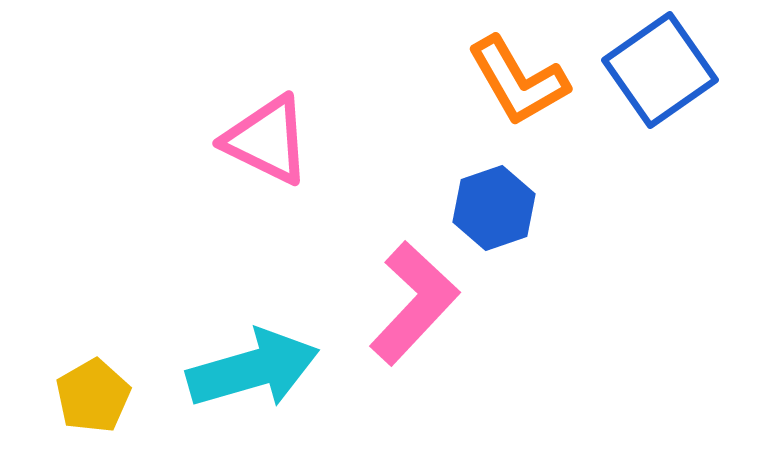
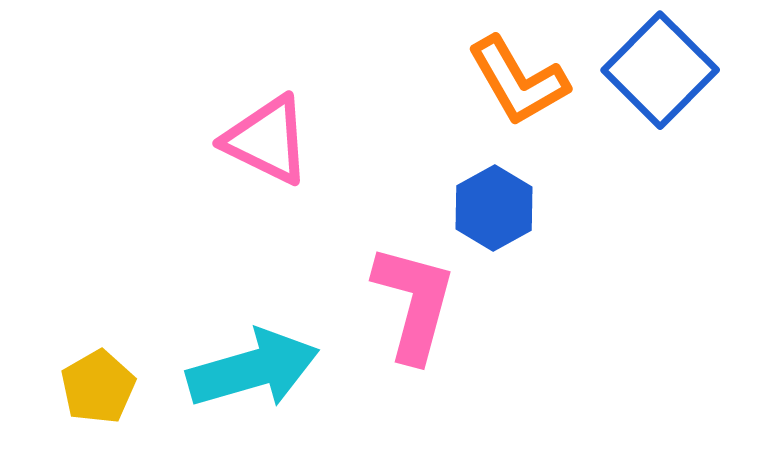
blue square: rotated 10 degrees counterclockwise
blue hexagon: rotated 10 degrees counterclockwise
pink L-shape: rotated 28 degrees counterclockwise
yellow pentagon: moved 5 px right, 9 px up
